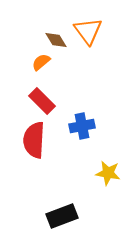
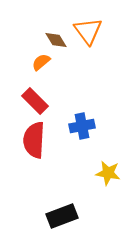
red rectangle: moved 7 px left
